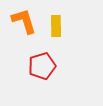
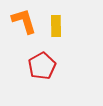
red pentagon: rotated 12 degrees counterclockwise
